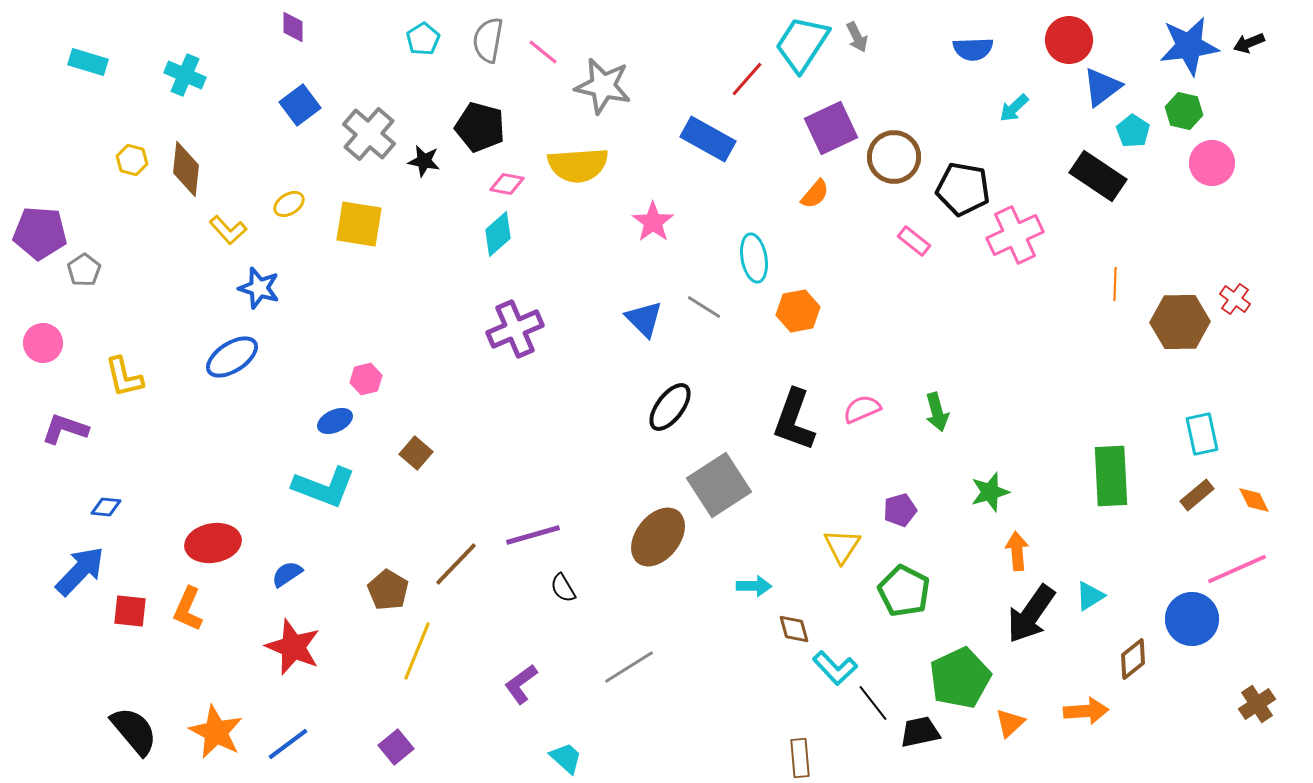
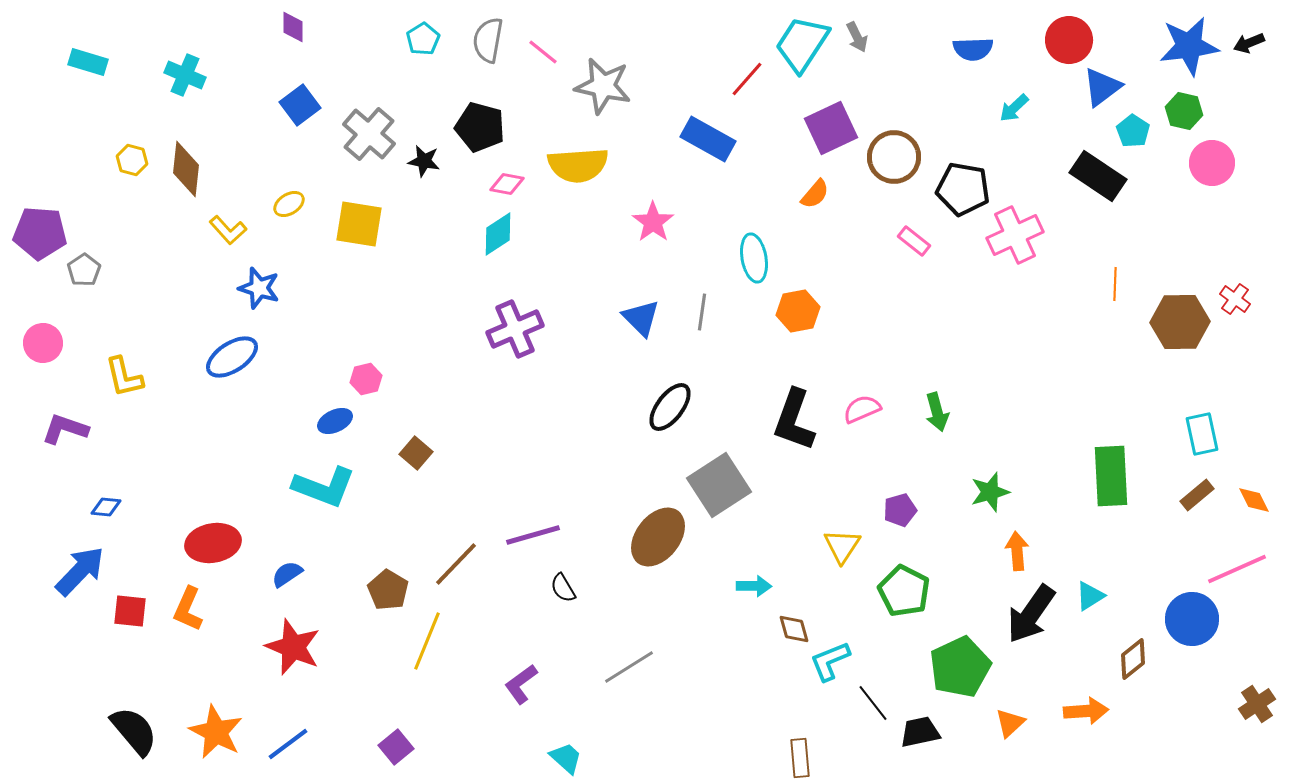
cyan diamond at (498, 234): rotated 9 degrees clockwise
gray line at (704, 307): moved 2 px left, 5 px down; rotated 66 degrees clockwise
blue triangle at (644, 319): moved 3 px left, 1 px up
yellow line at (417, 651): moved 10 px right, 10 px up
cyan L-shape at (835, 668): moved 5 px left, 7 px up; rotated 111 degrees clockwise
green pentagon at (960, 678): moved 11 px up
